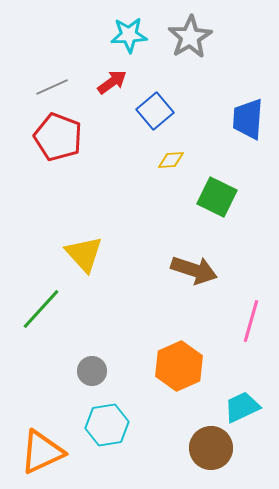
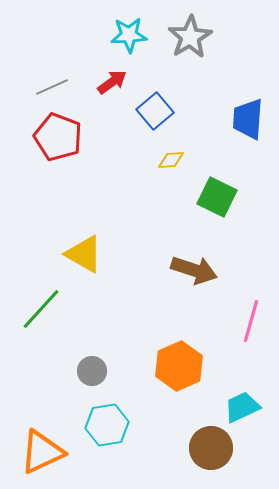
yellow triangle: rotated 18 degrees counterclockwise
